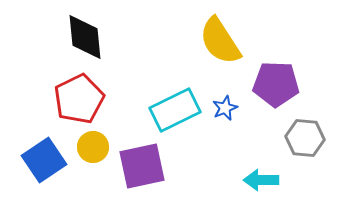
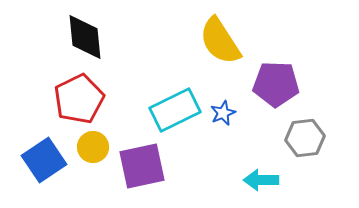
blue star: moved 2 px left, 5 px down
gray hexagon: rotated 12 degrees counterclockwise
